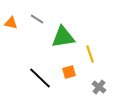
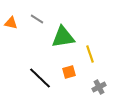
gray cross: rotated 24 degrees clockwise
